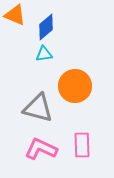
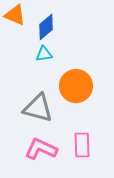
orange circle: moved 1 px right
